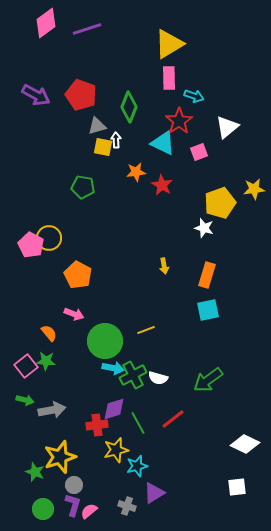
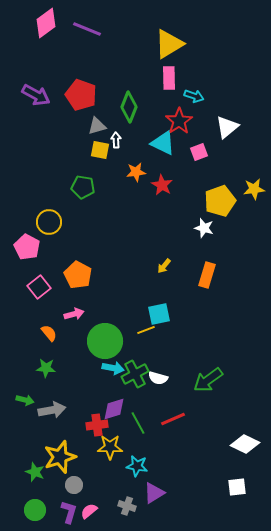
purple line at (87, 29): rotated 40 degrees clockwise
yellow square at (103, 147): moved 3 px left, 3 px down
yellow pentagon at (220, 203): moved 2 px up
yellow circle at (49, 238): moved 16 px up
pink pentagon at (31, 245): moved 4 px left, 2 px down
yellow arrow at (164, 266): rotated 49 degrees clockwise
cyan square at (208, 310): moved 49 px left, 4 px down
pink arrow at (74, 314): rotated 36 degrees counterclockwise
green star at (46, 361): moved 7 px down
pink square at (26, 366): moved 13 px right, 79 px up
green cross at (133, 375): moved 2 px right, 1 px up
red line at (173, 419): rotated 15 degrees clockwise
yellow star at (116, 450): moved 6 px left, 3 px up; rotated 15 degrees clockwise
cyan star at (137, 466): rotated 25 degrees clockwise
purple L-shape at (73, 505): moved 4 px left, 7 px down
green circle at (43, 509): moved 8 px left, 1 px down
